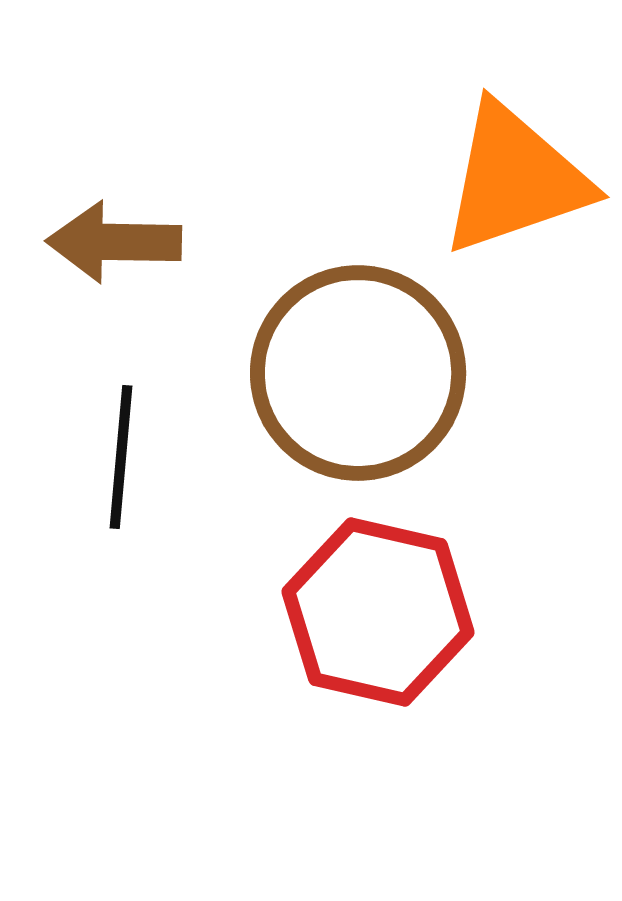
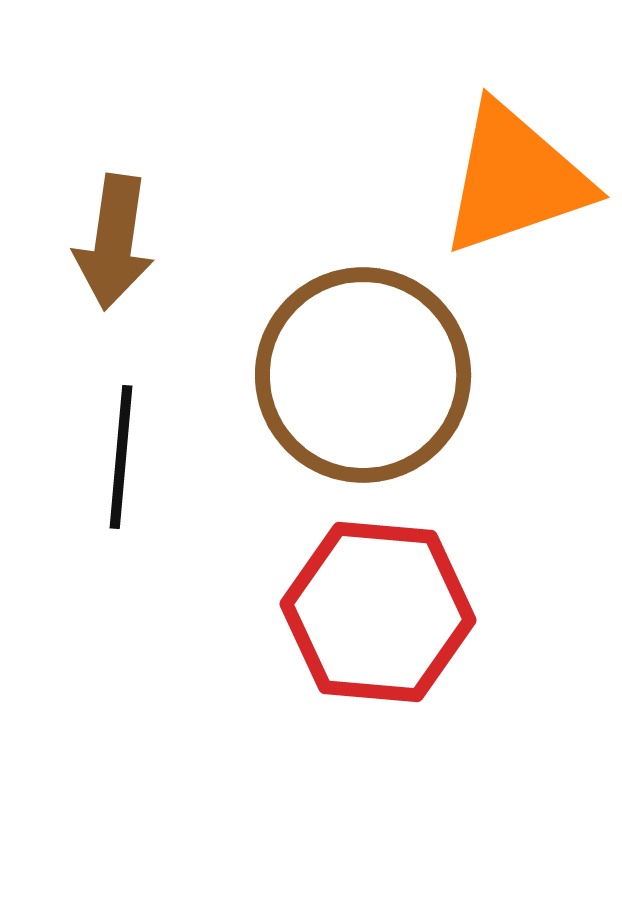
brown arrow: rotated 83 degrees counterclockwise
brown circle: moved 5 px right, 2 px down
red hexagon: rotated 8 degrees counterclockwise
